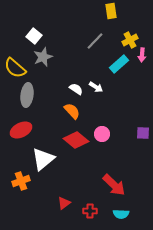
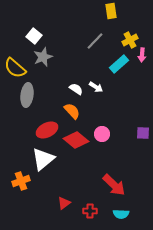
red ellipse: moved 26 px right
